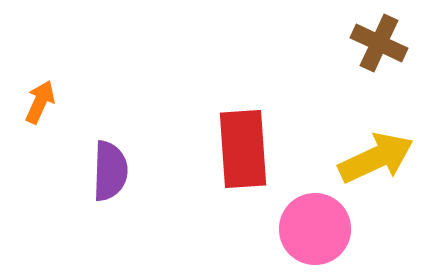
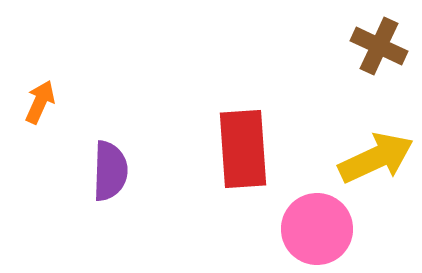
brown cross: moved 3 px down
pink circle: moved 2 px right
